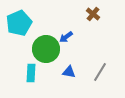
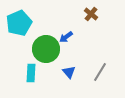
brown cross: moved 2 px left
blue triangle: rotated 40 degrees clockwise
